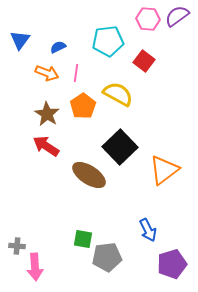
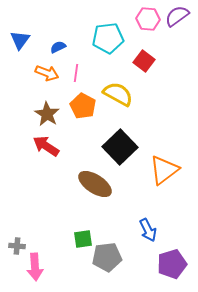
cyan pentagon: moved 3 px up
orange pentagon: rotated 10 degrees counterclockwise
brown ellipse: moved 6 px right, 9 px down
green square: rotated 18 degrees counterclockwise
